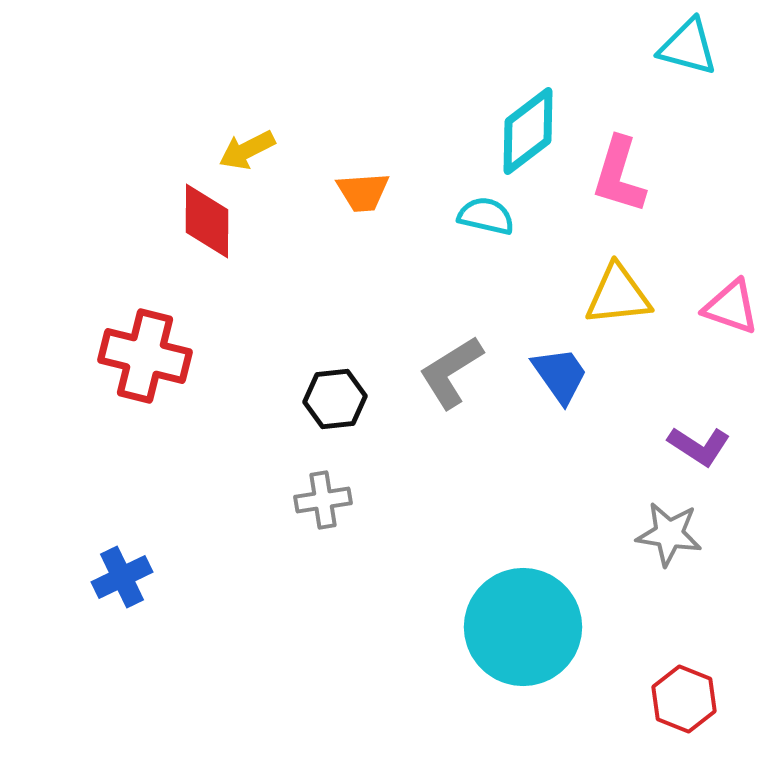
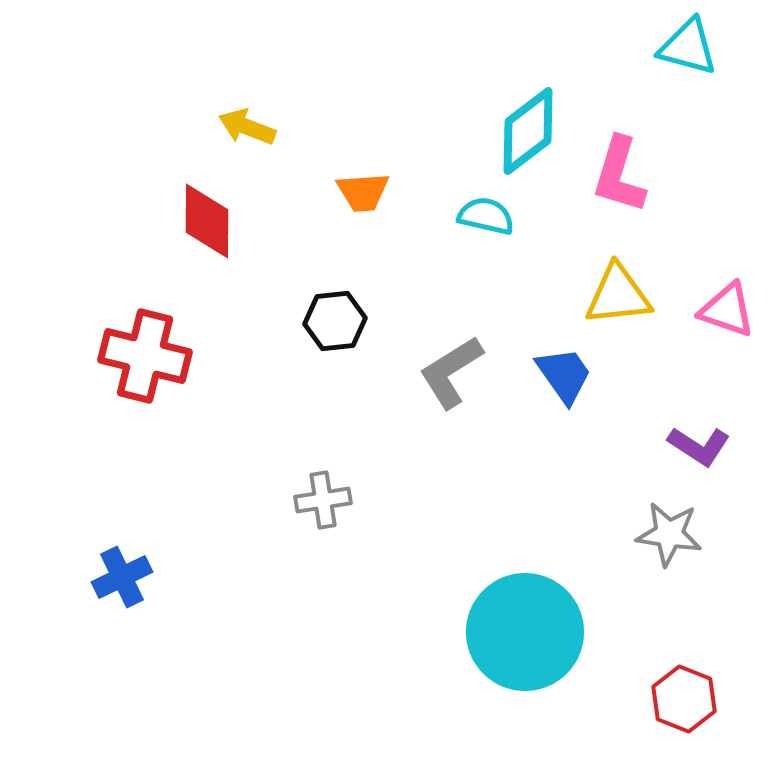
yellow arrow: moved 23 px up; rotated 48 degrees clockwise
pink triangle: moved 4 px left, 3 px down
blue trapezoid: moved 4 px right
black hexagon: moved 78 px up
cyan circle: moved 2 px right, 5 px down
